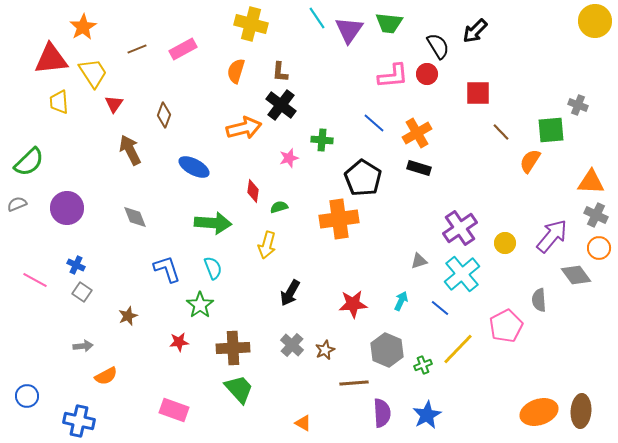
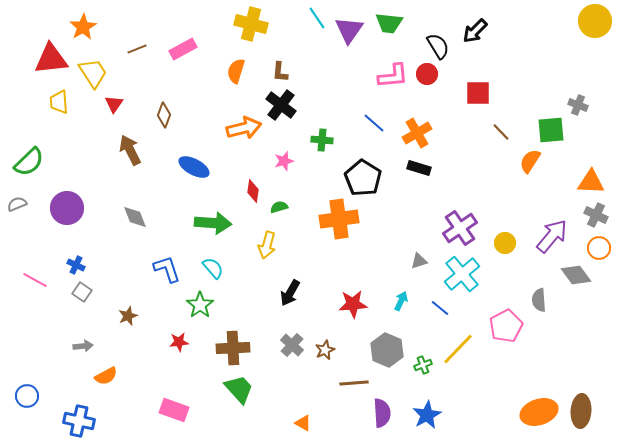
pink star at (289, 158): moved 5 px left, 3 px down
cyan semicircle at (213, 268): rotated 20 degrees counterclockwise
